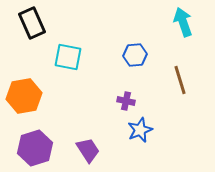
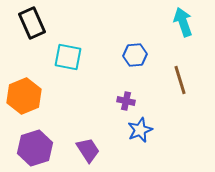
orange hexagon: rotated 12 degrees counterclockwise
